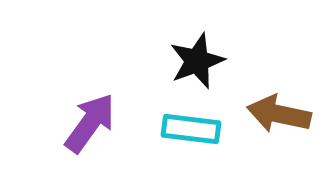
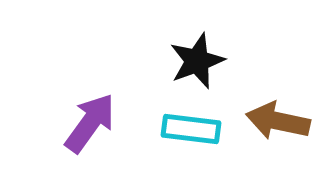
brown arrow: moved 1 px left, 7 px down
